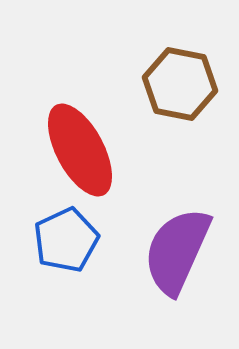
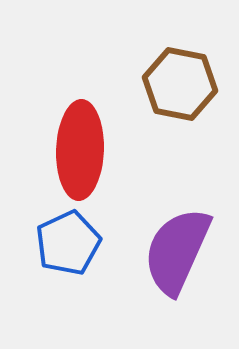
red ellipse: rotated 30 degrees clockwise
blue pentagon: moved 2 px right, 3 px down
